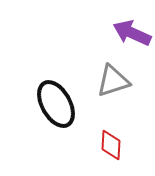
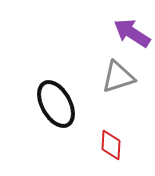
purple arrow: rotated 9 degrees clockwise
gray triangle: moved 5 px right, 4 px up
